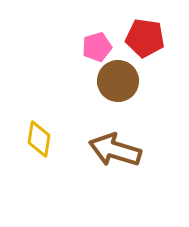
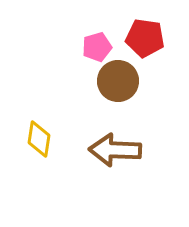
brown arrow: rotated 15 degrees counterclockwise
